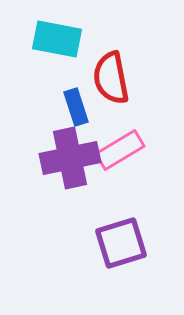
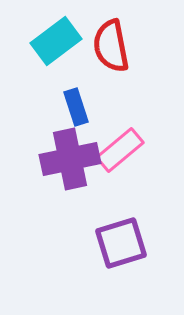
cyan rectangle: moved 1 px left, 2 px down; rotated 48 degrees counterclockwise
red semicircle: moved 32 px up
pink rectangle: rotated 9 degrees counterclockwise
purple cross: moved 1 px down
